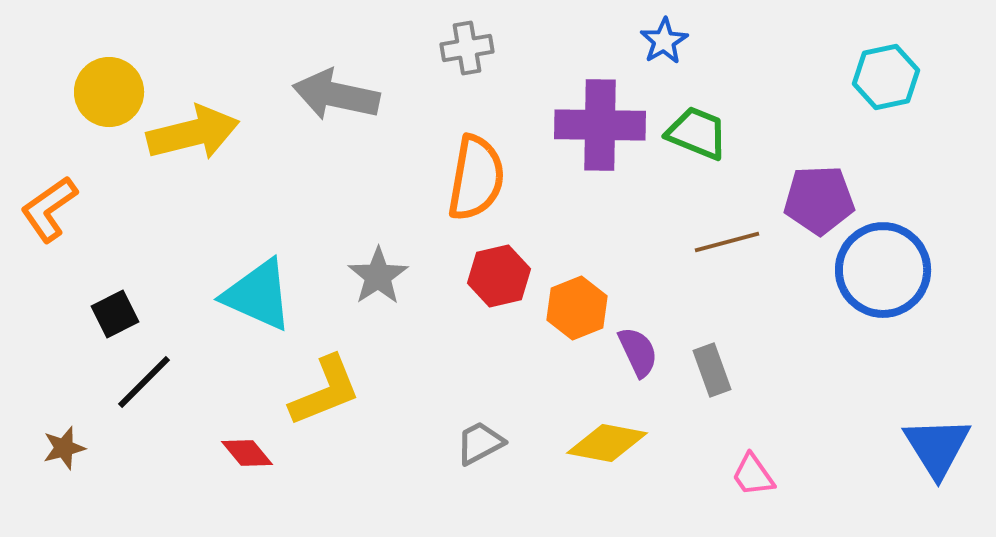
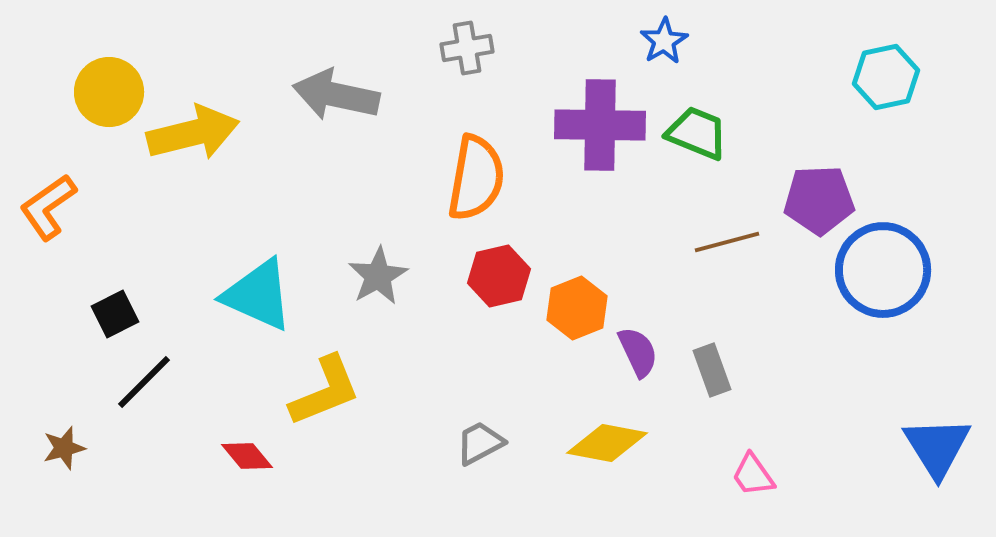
orange L-shape: moved 1 px left, 2 px up
gray star: rotated 4 degrees clockwise
red diamond: moved 3 px down
